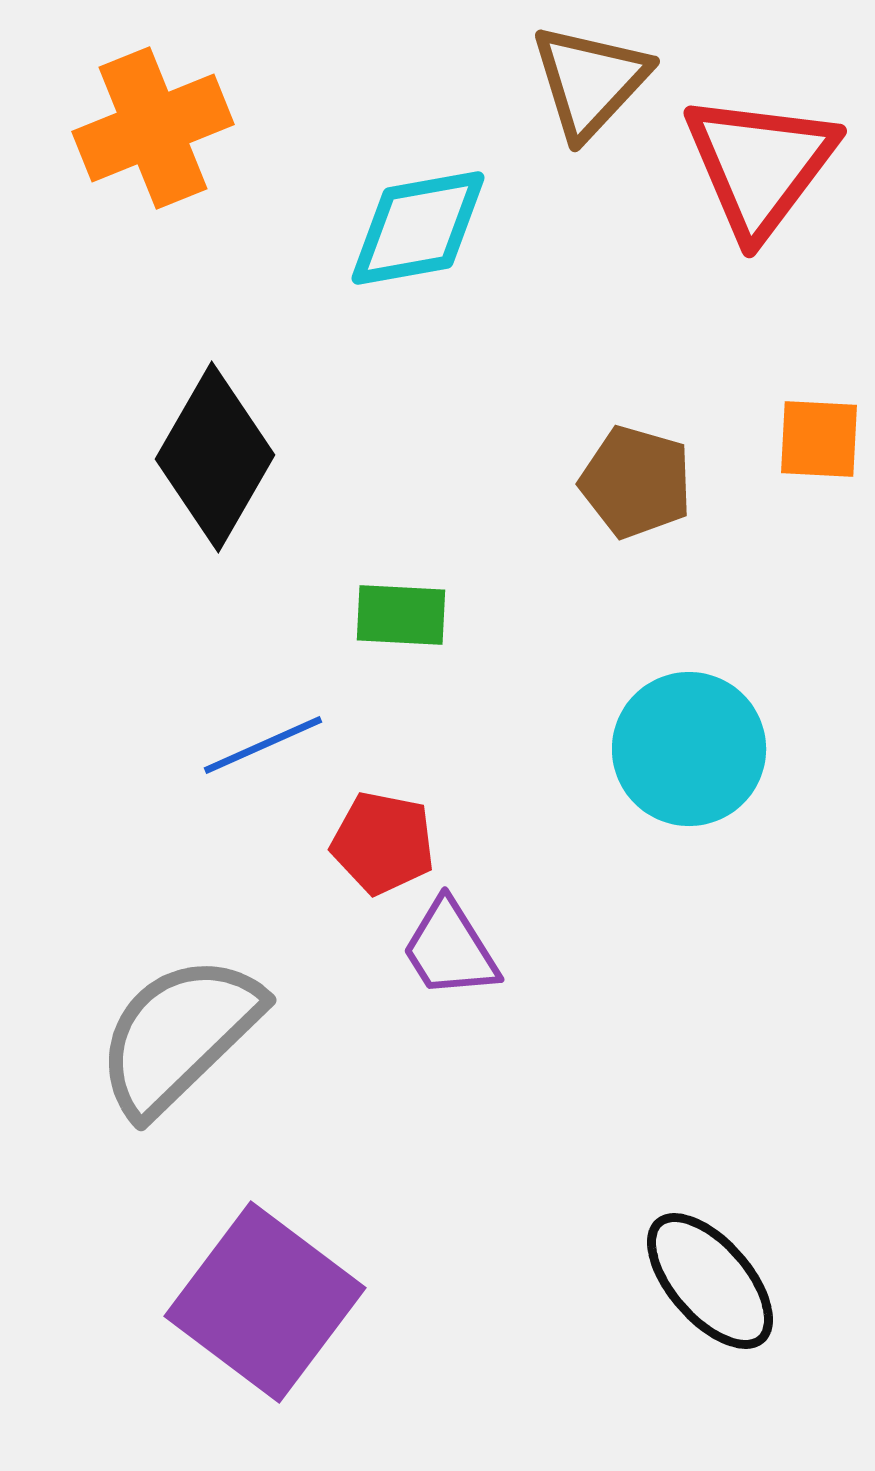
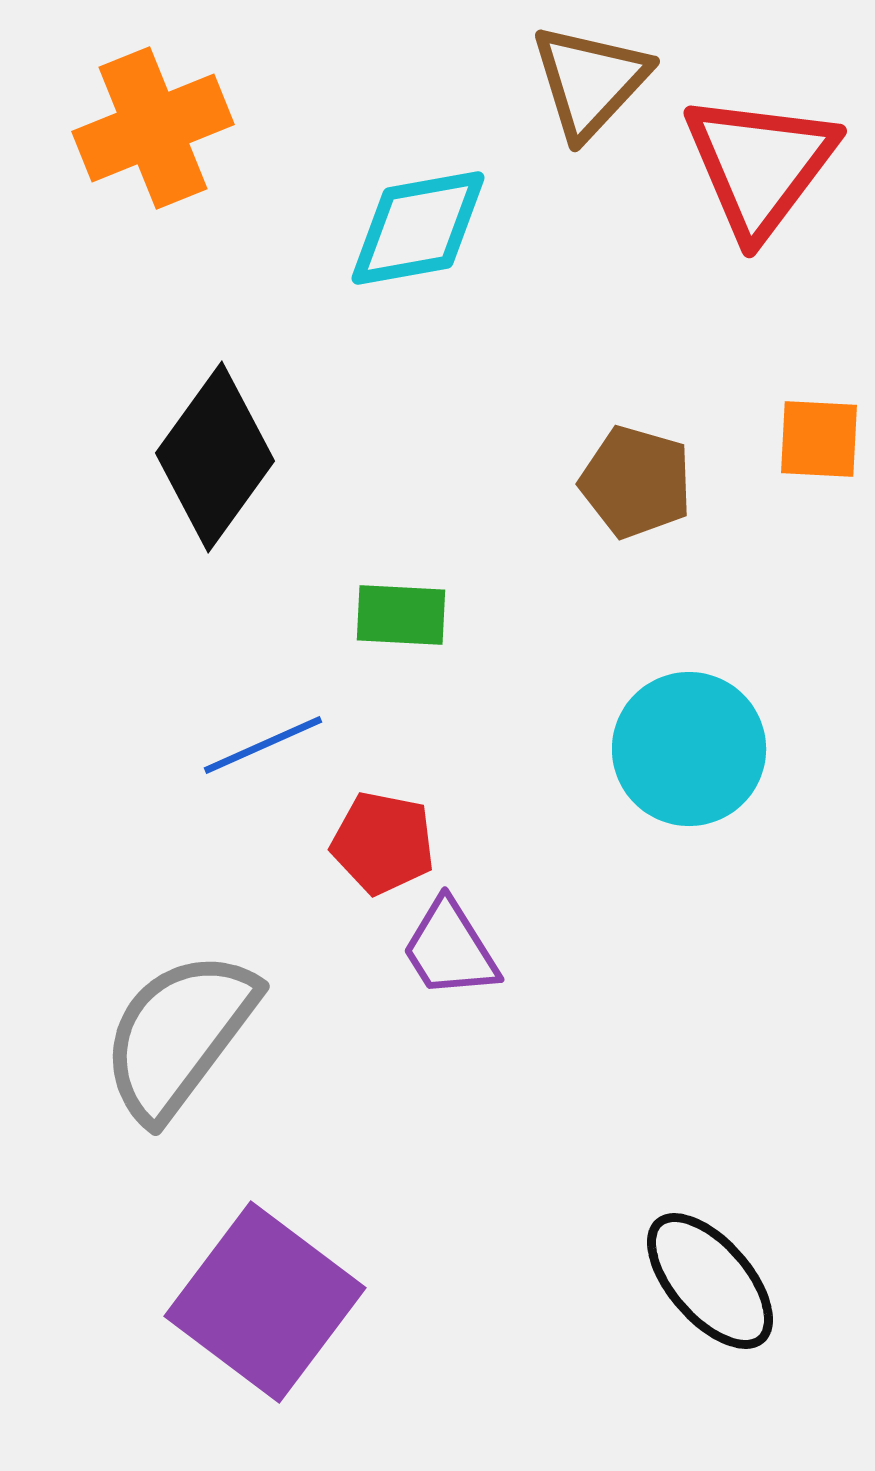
black diamond: rotated 6 degrees clockwise
gray semicircle: rotated 9 degrees counterclockwise
